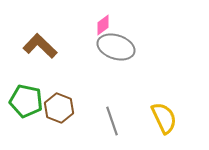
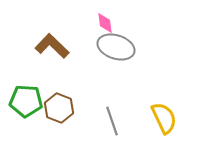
pink diamond: moved 2 px right, 2 px up; rotated 60 degrees counterclockwise
brown L-shape: moved 12 px right
green pentagon: rotated 8 degrees counterclockwise
